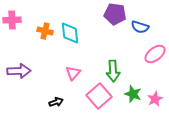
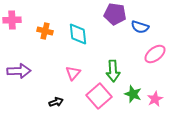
cyan diamond: moved 8 px right, 1 px down
